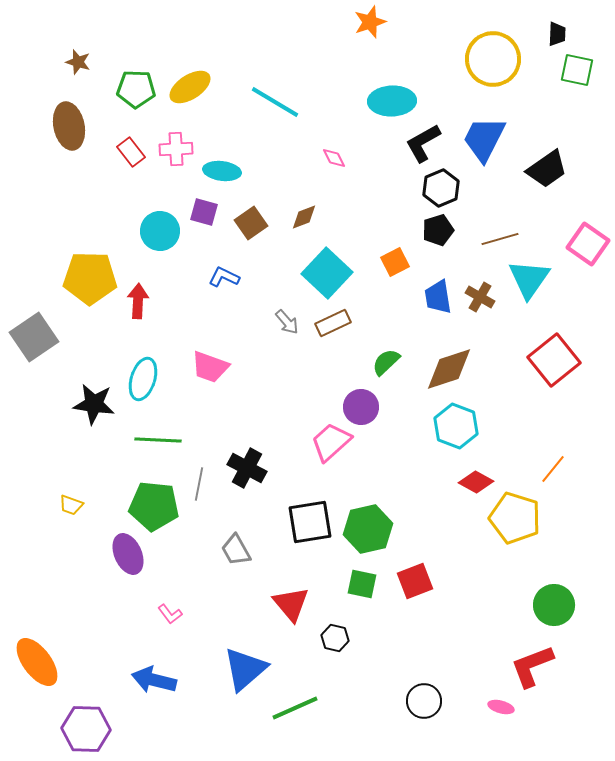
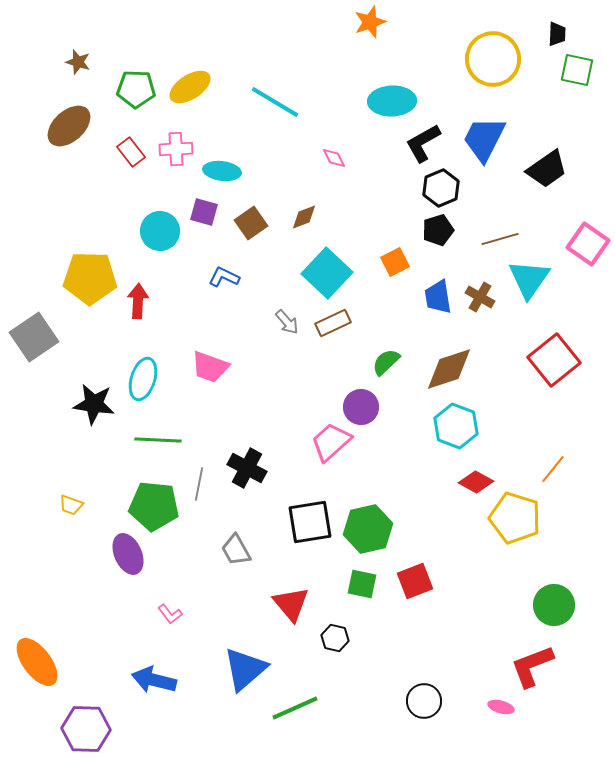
brown ellipse at (69, 126): rotated 60 degrees clockwise
